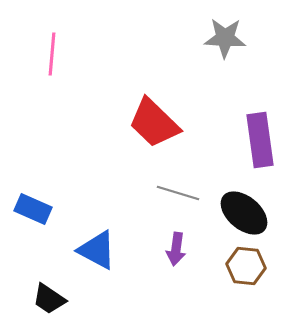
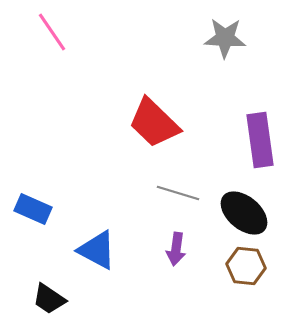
pink line: moved 22 px up; rotated 39 degrees counterclockwise
